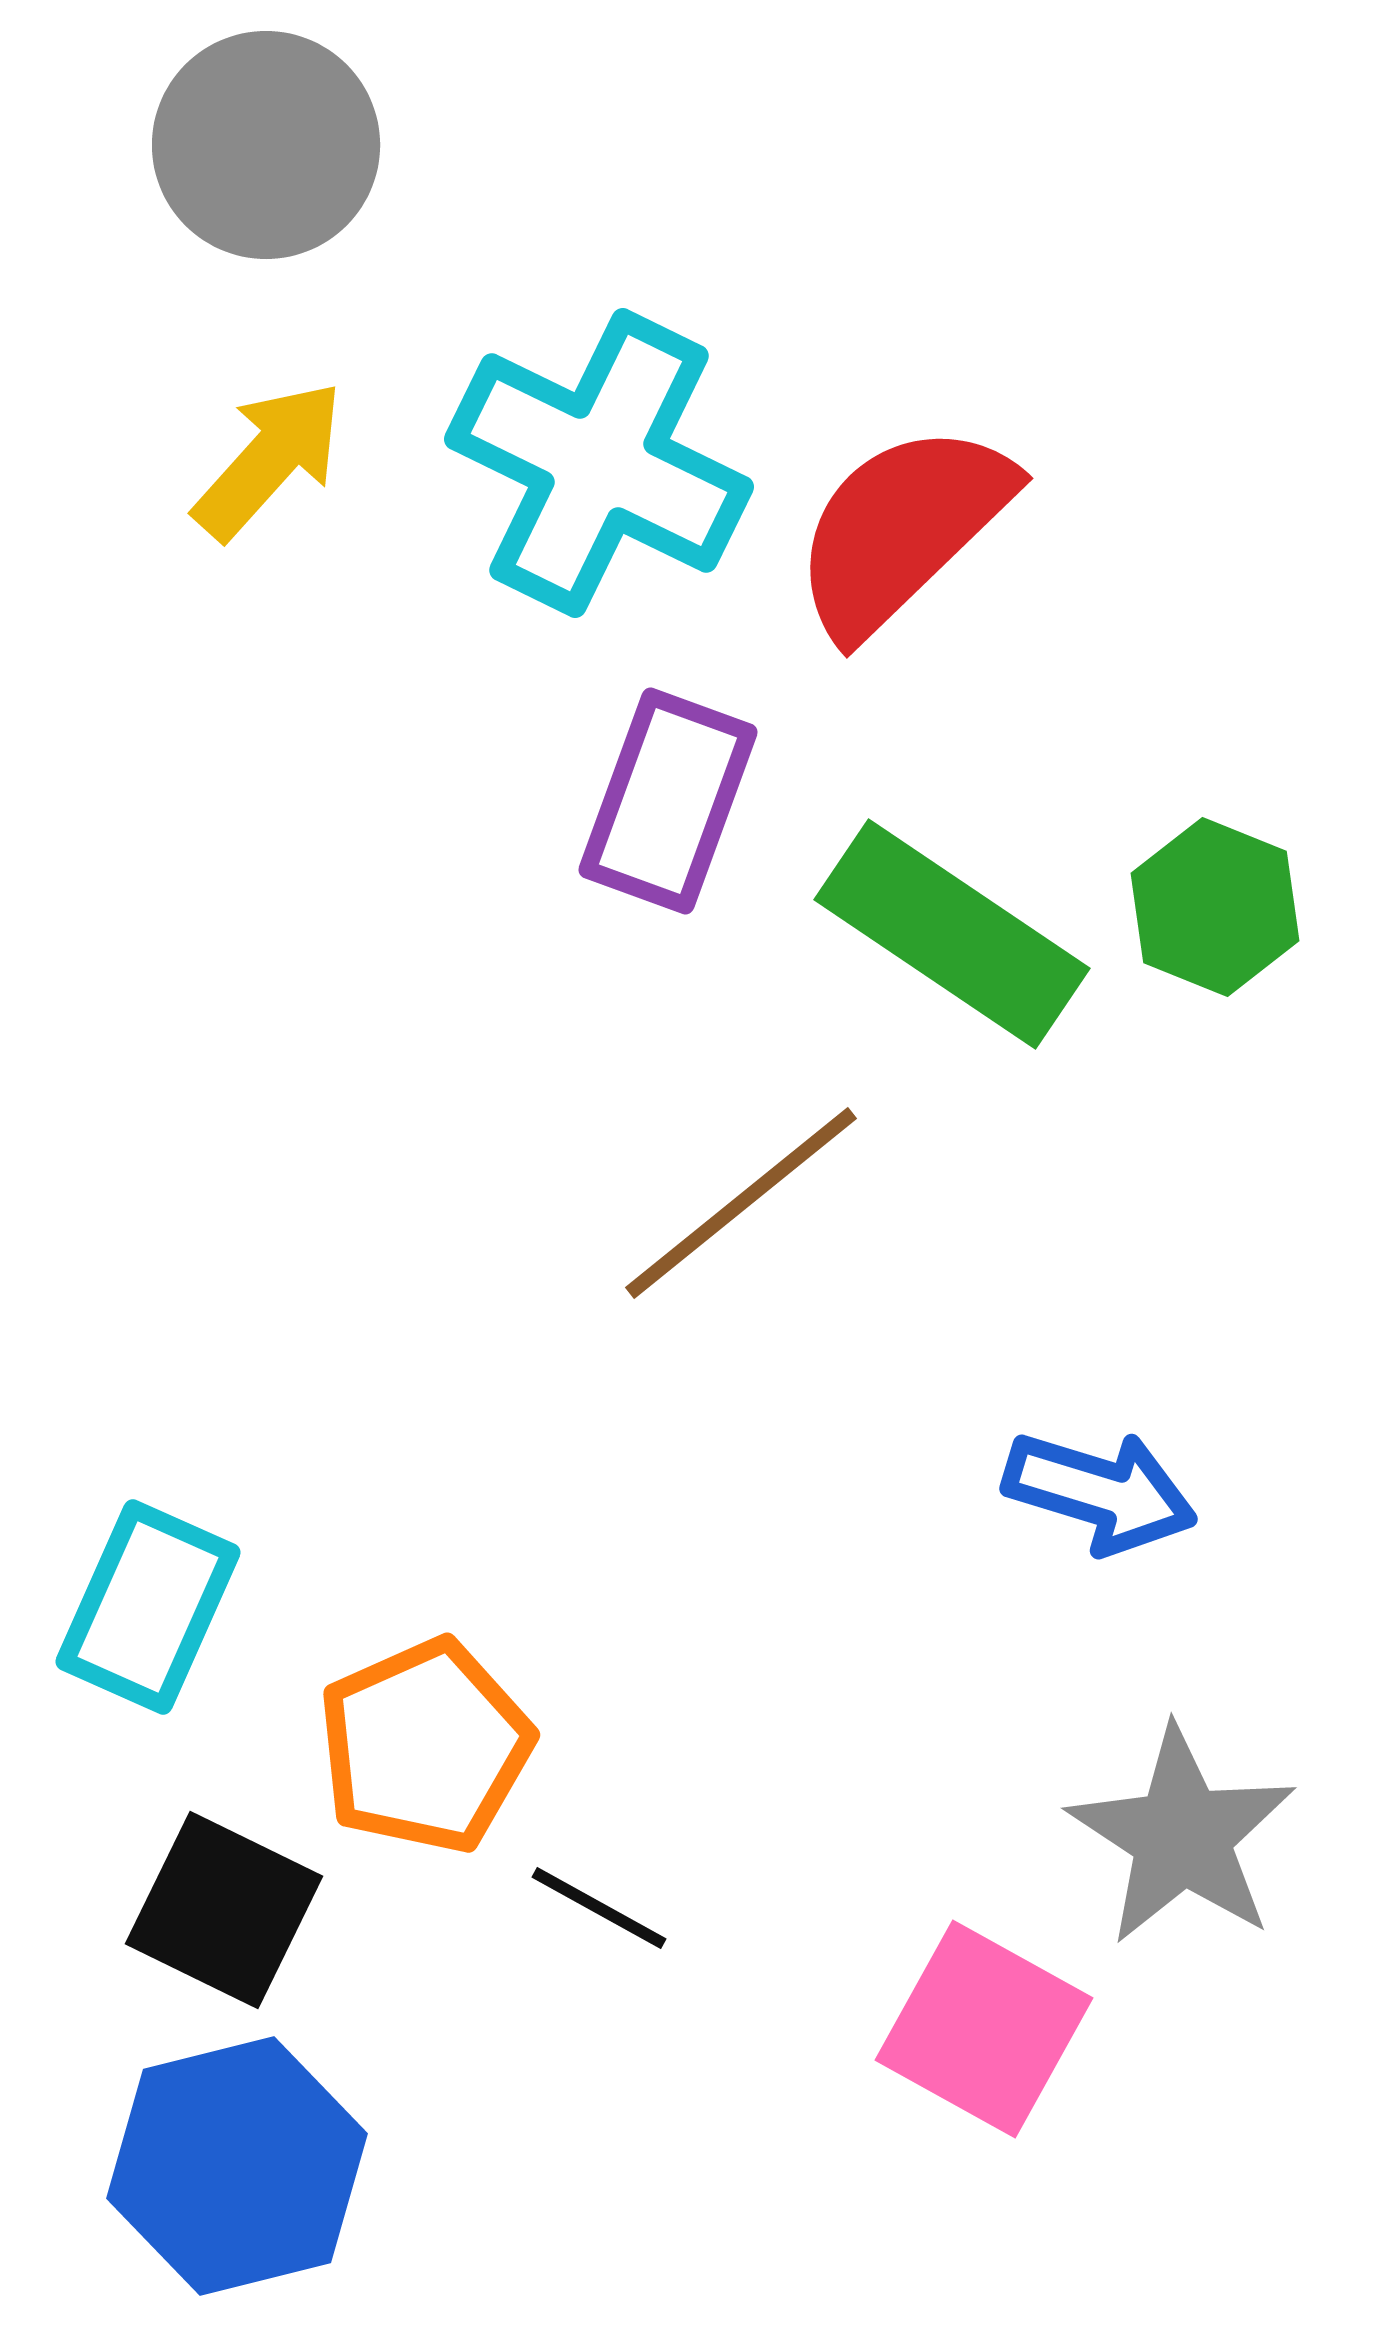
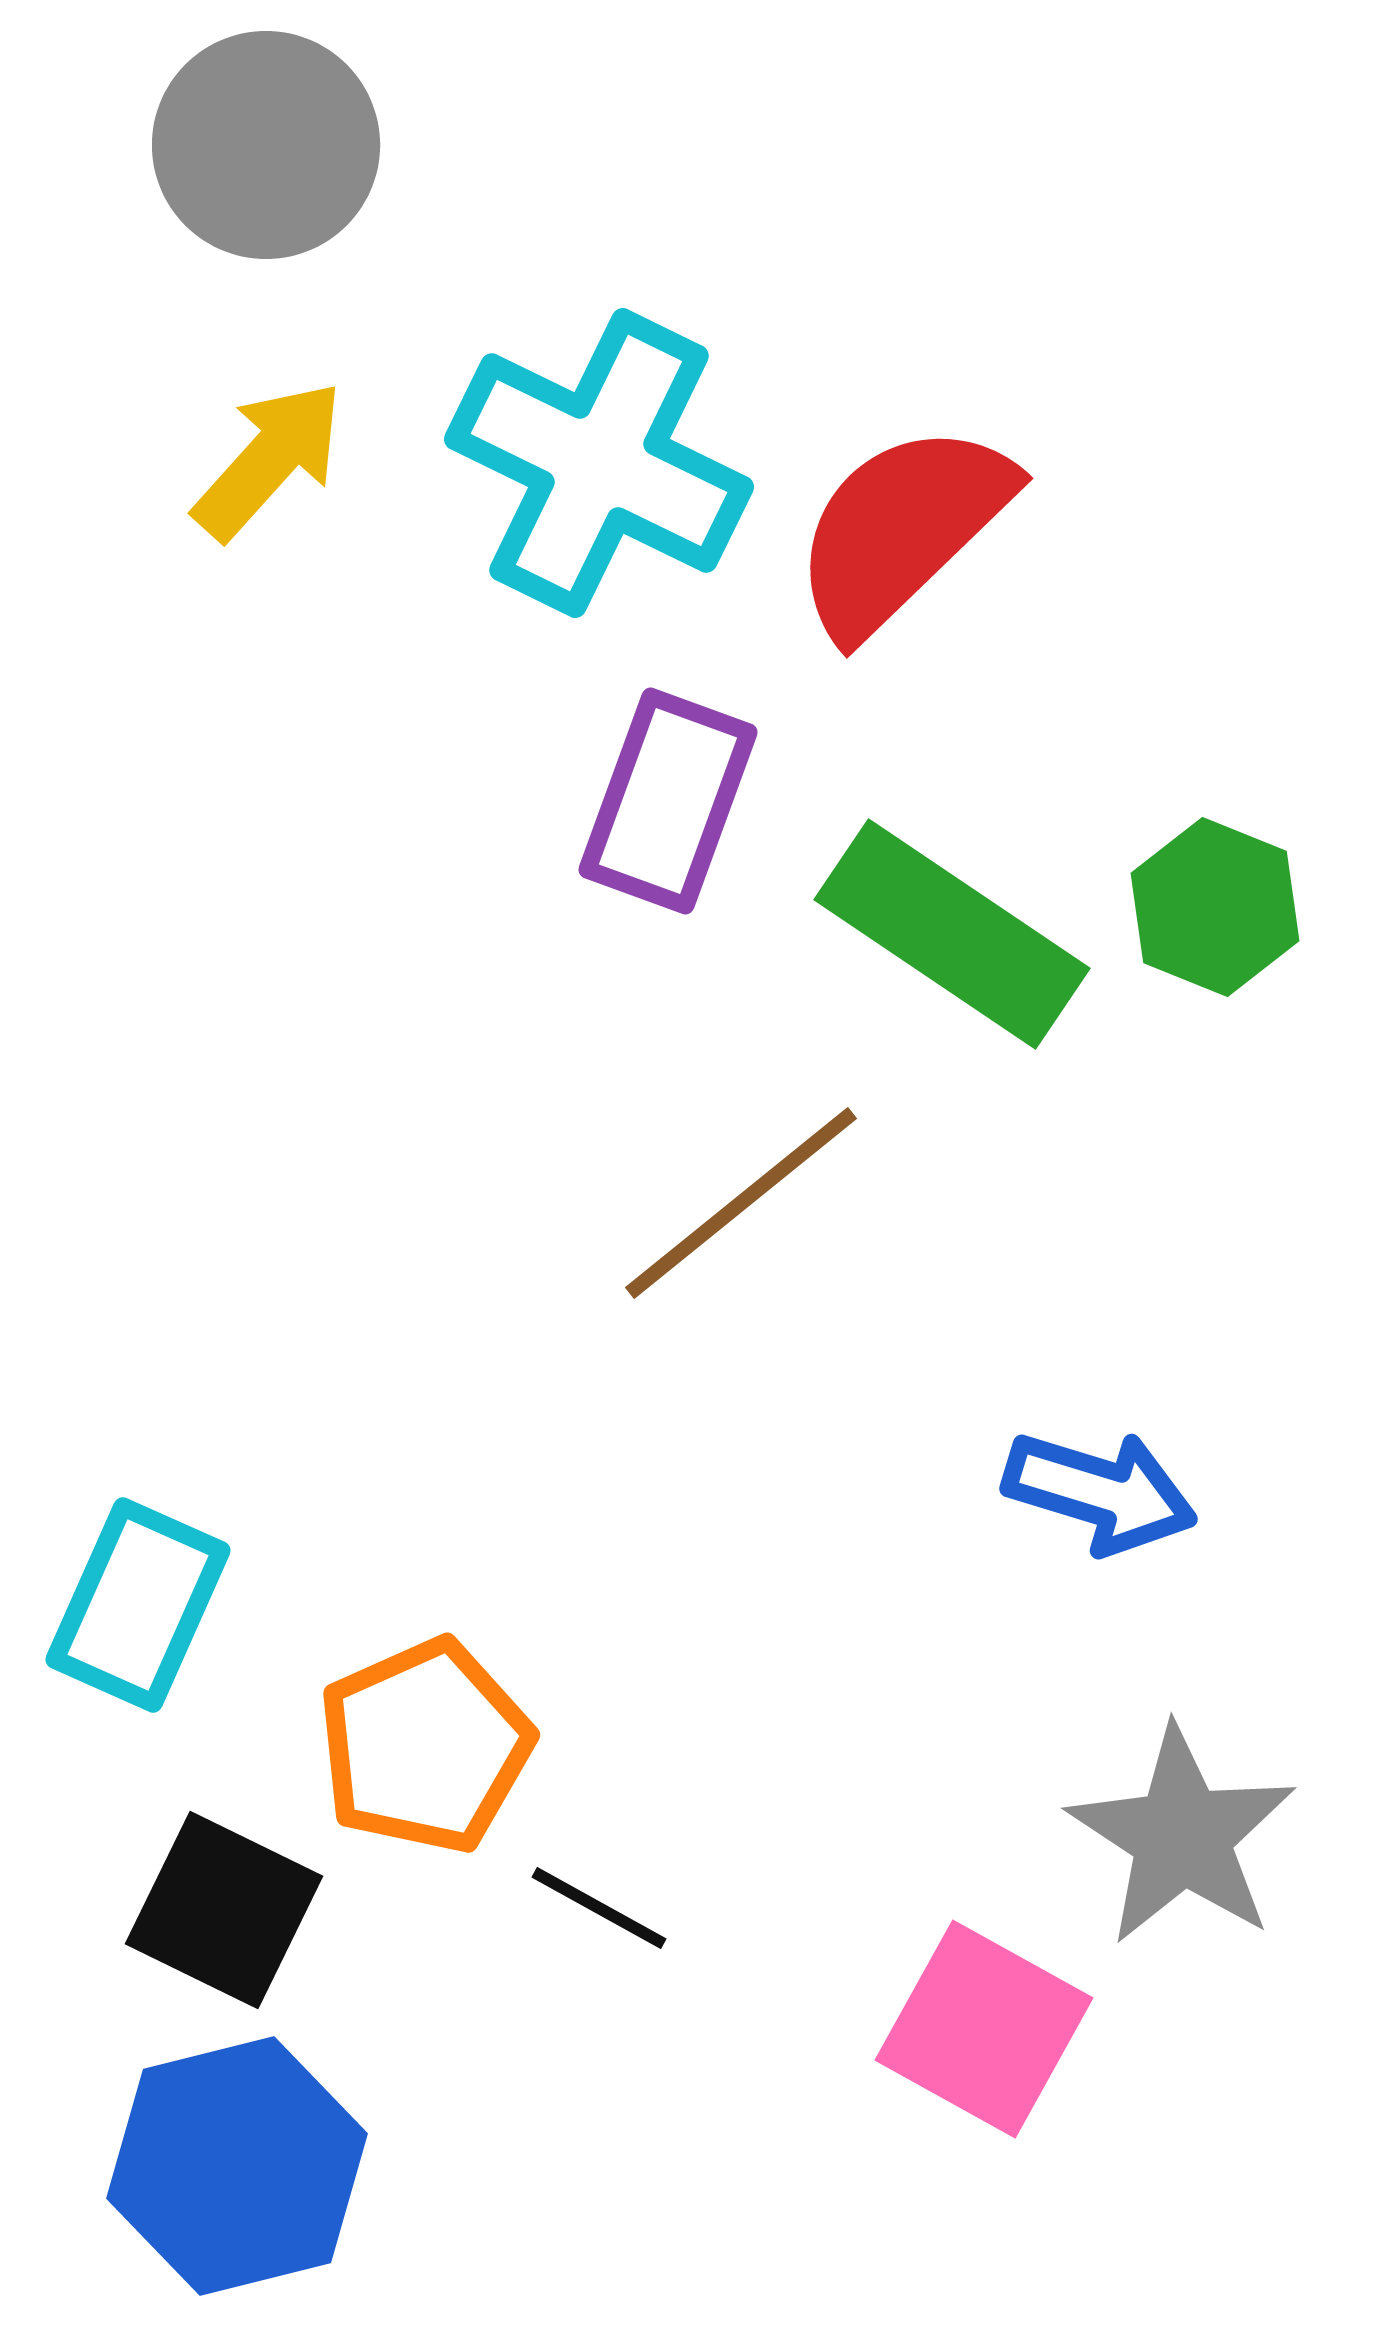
cyan rectangle: moved 10 px left, 2 px up
